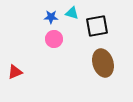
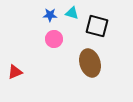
blue star: moved 1 px left, 2 px up
black square: rotated 25 degrees clockwise
brown ellipse: moved 13 px left
